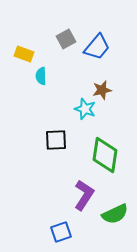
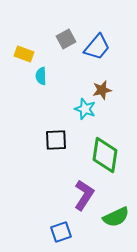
green semicircle: moved 1 px right, 3 px down
